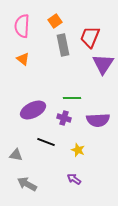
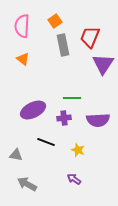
purple cross: rotated 24 degrees counterclockwise
